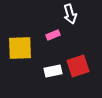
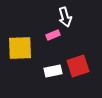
white arrow: moved 5 px left, 3 px down
